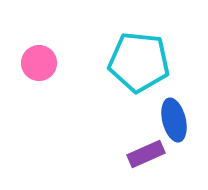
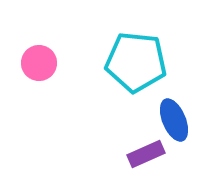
cyan pentagon: moved 3 px left
blue ellipse: rotated 9 degrees counterclockwise
